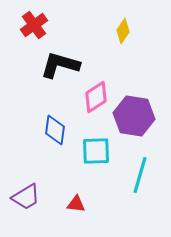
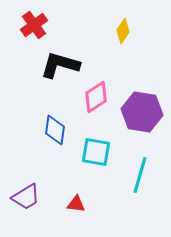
purple hexagon: moved 8 px right, 4 px up
cyan square: moved 1 px down; rotated 12 degrees clockwise
